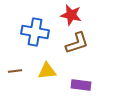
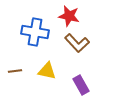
red star: moved 2 px left, 1 px down
brown L-shape: rotated 65 degrees clockwise
yellow triangle: rotated 18 degrees clockwise
purple rectangle: rotated 54 degrees clockwise
